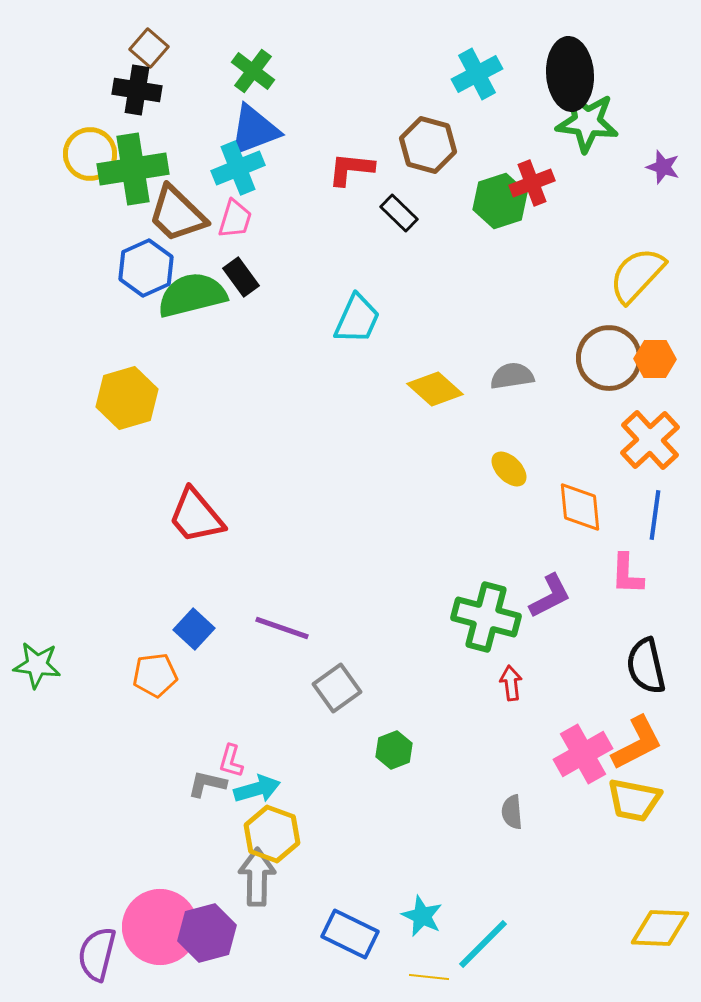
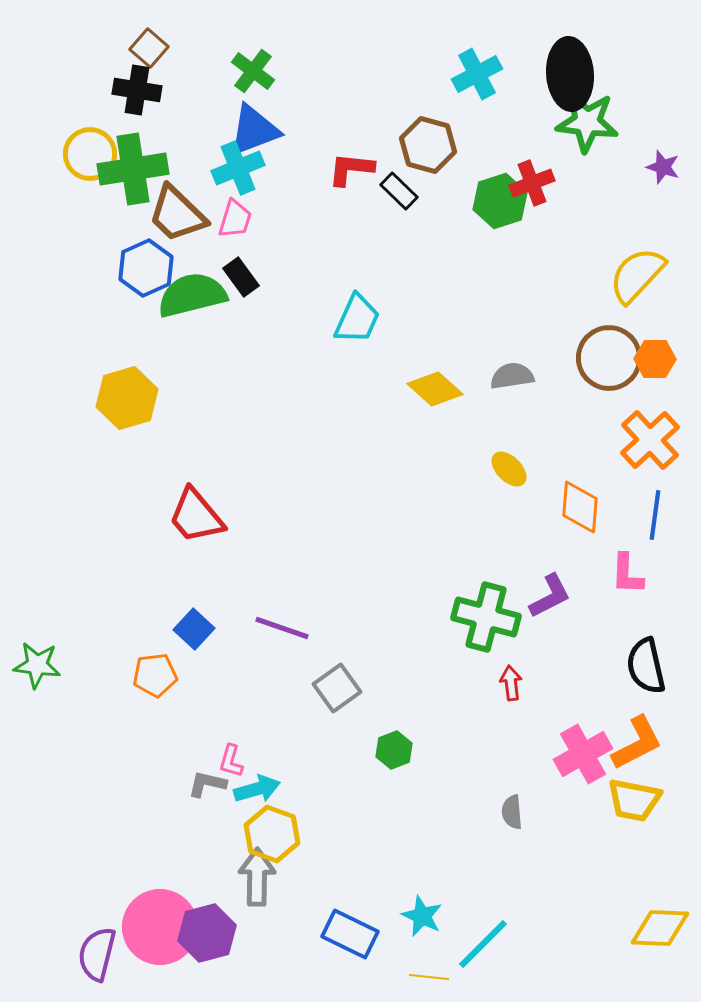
black rectangle at (399, 213): moved 22 px up
orange diamond at (580, 507): rotated 10 degrees clockwise
